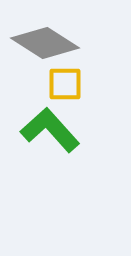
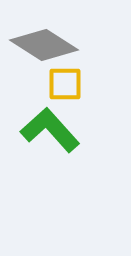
gray diamond: moved 1 px left, 2 px down
